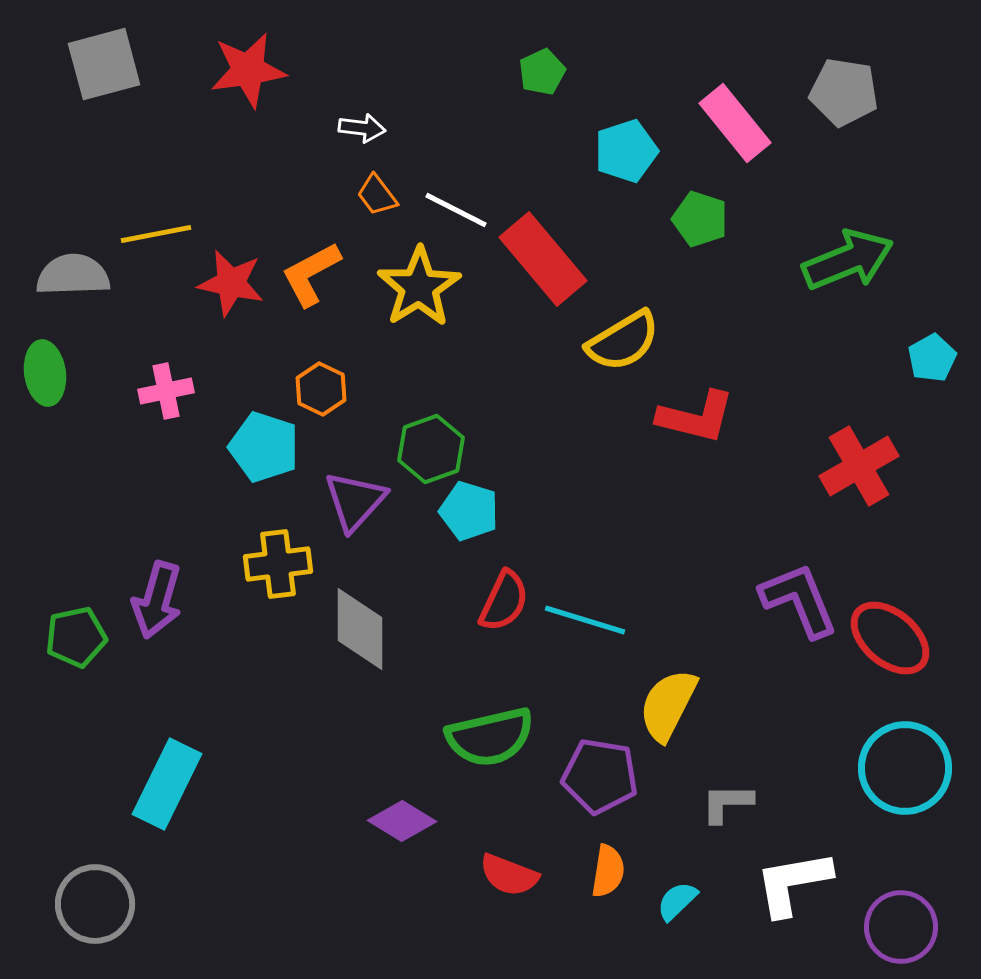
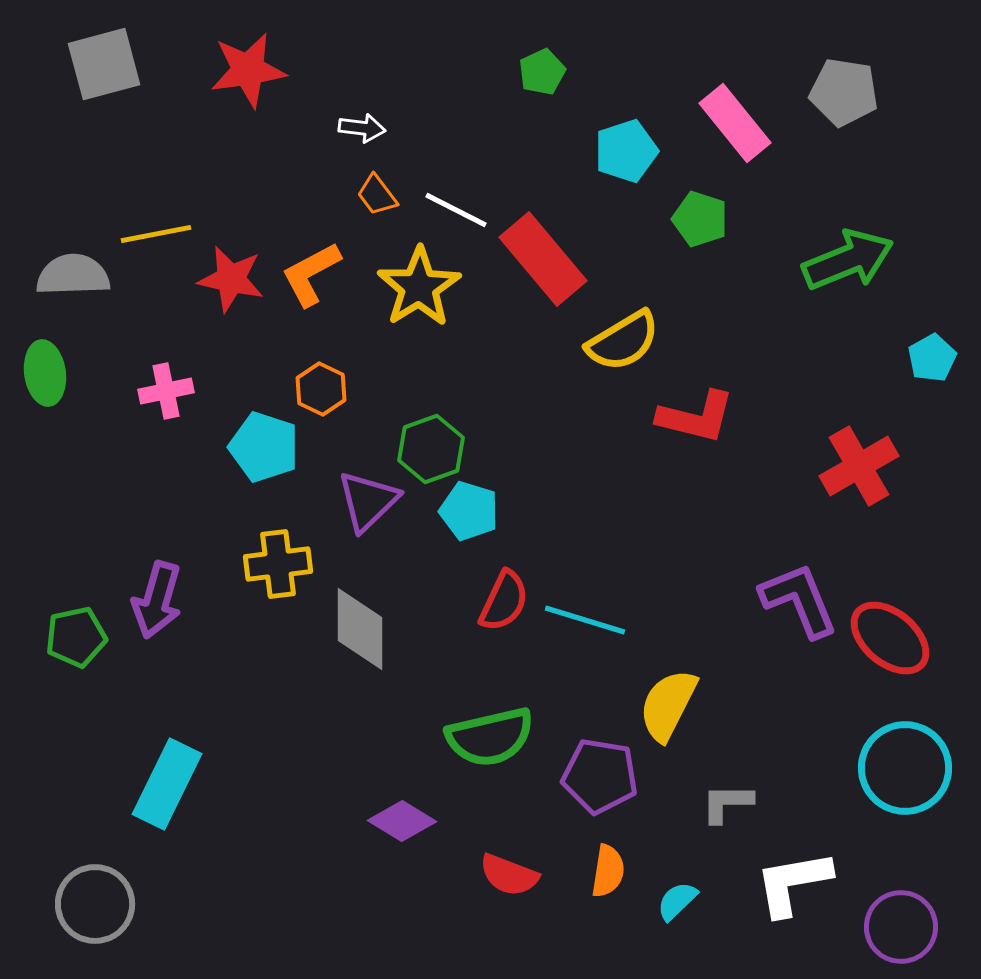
red star at (231, 283): moved 4 px up
purple triangle at (355, 501): moved 13 px right; rotated 4 degrees clockwise
